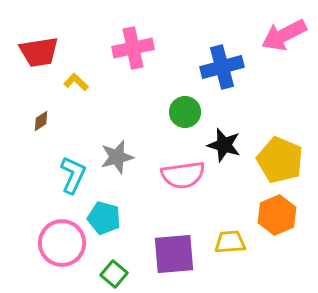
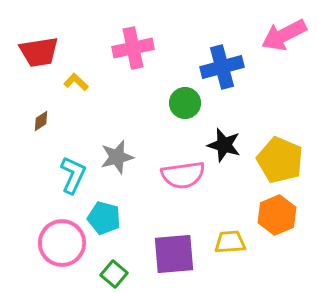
green circle: moved 9 px up
